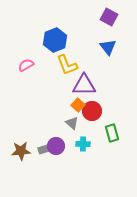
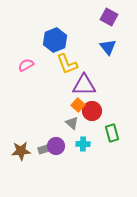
yellow L-shape: moved 1 px up
